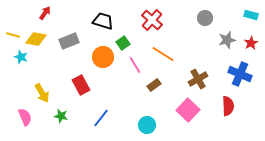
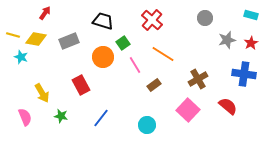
blue cross: moved 4 px right; rotated 15 degrees counterclockwise
red semicircle: rotated 48 degrees counterclockwise
